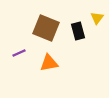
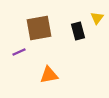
brown square: moved 7 px left; rotated 32 degrees counterclockwise
purple line: moved 1 px up
orange triangle: moved 12 px down
